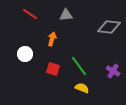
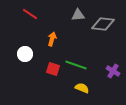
gray triangle: moved 12 px right
gray diamond: moved 6 px left, 3 px up
green line: moved 3 px left, 1 px up; rotated 35 degrees counterclockwise
